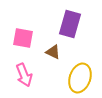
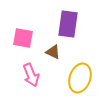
purple rectangle: moved 2 px left; rotated 8 degrees counterclockwise
pink arrow: moved 7 px right
